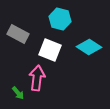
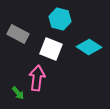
white square: moved 1 px right, 1 px up
